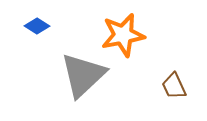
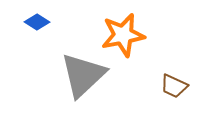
blue diamond: moved 4 px up
brown trapezoid: rotated 40 degrees counterclockwise
